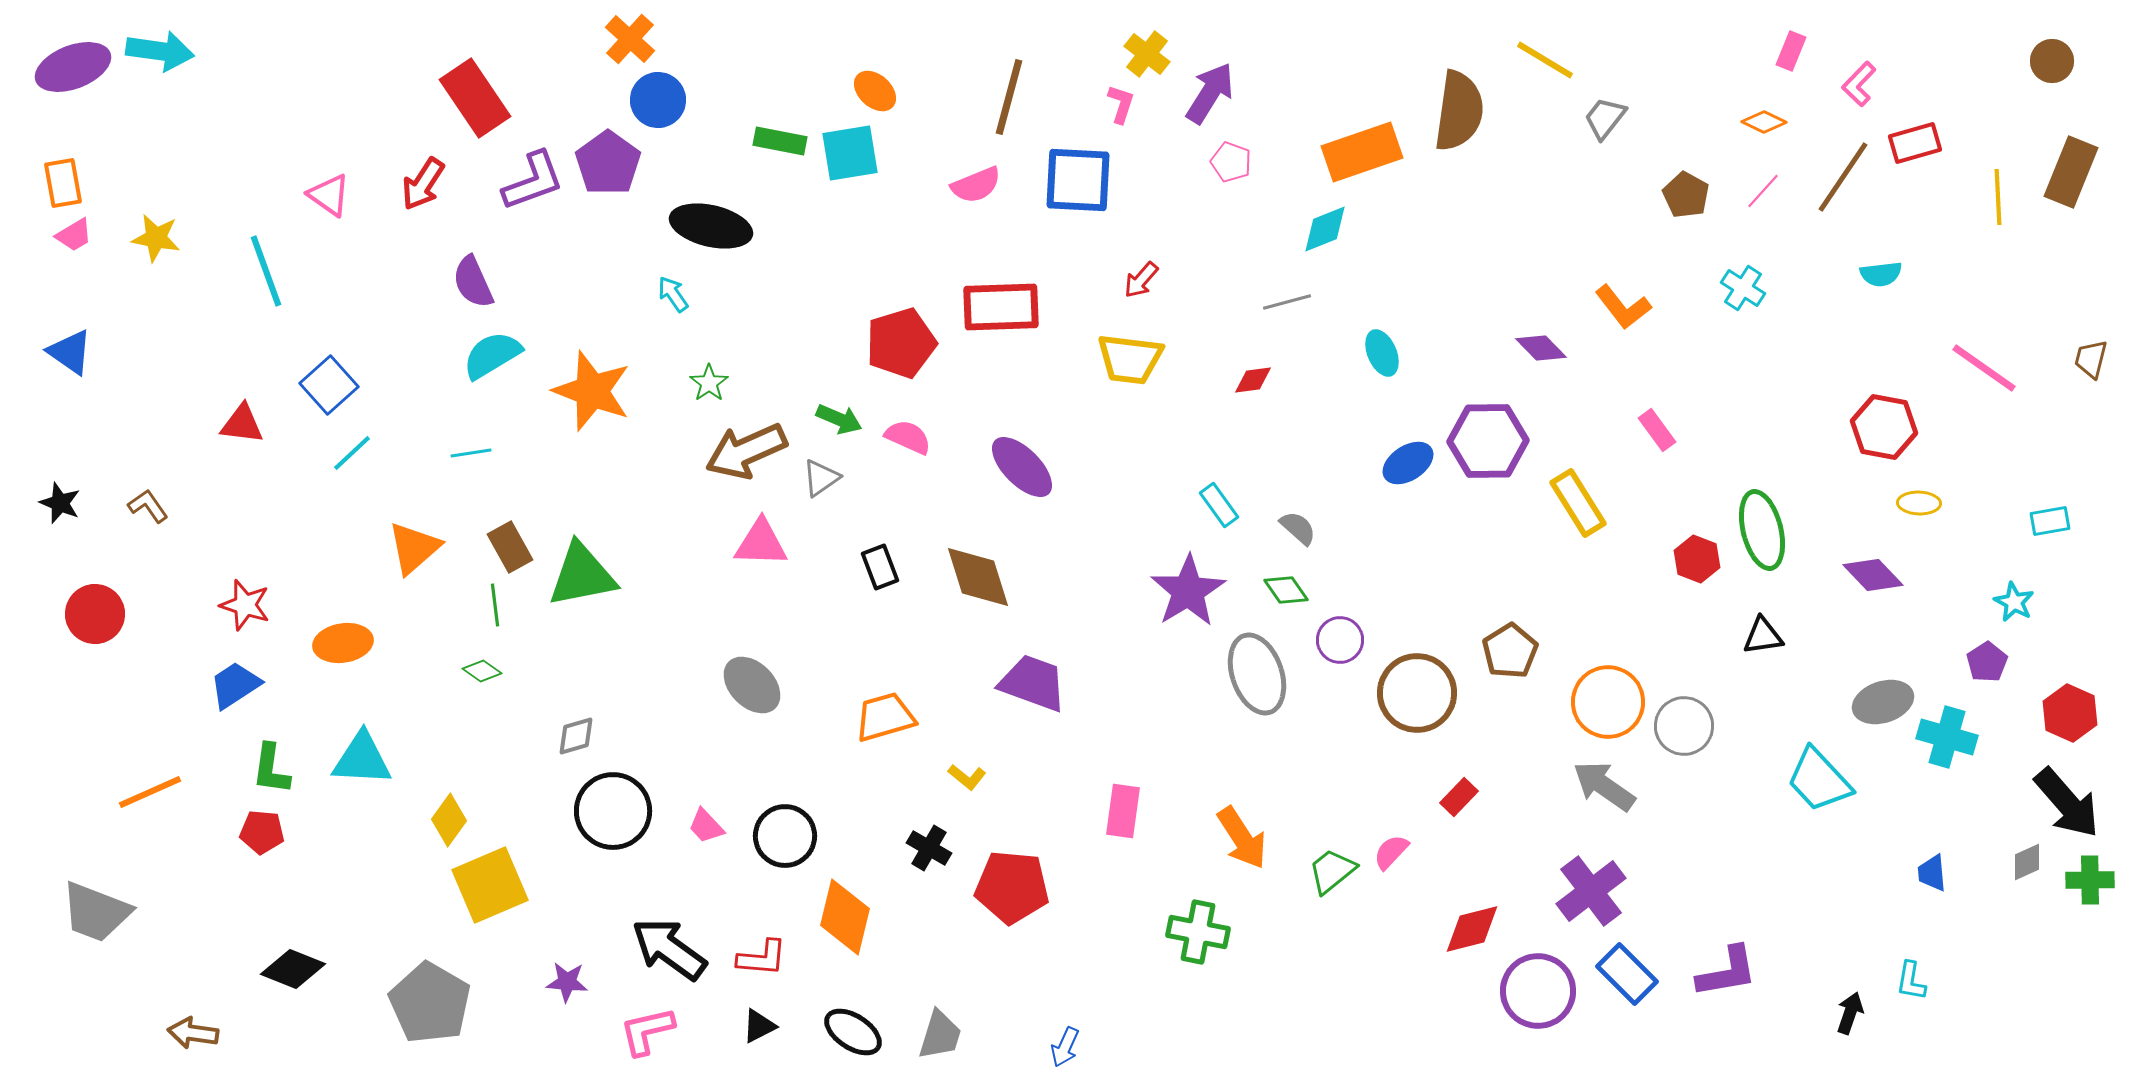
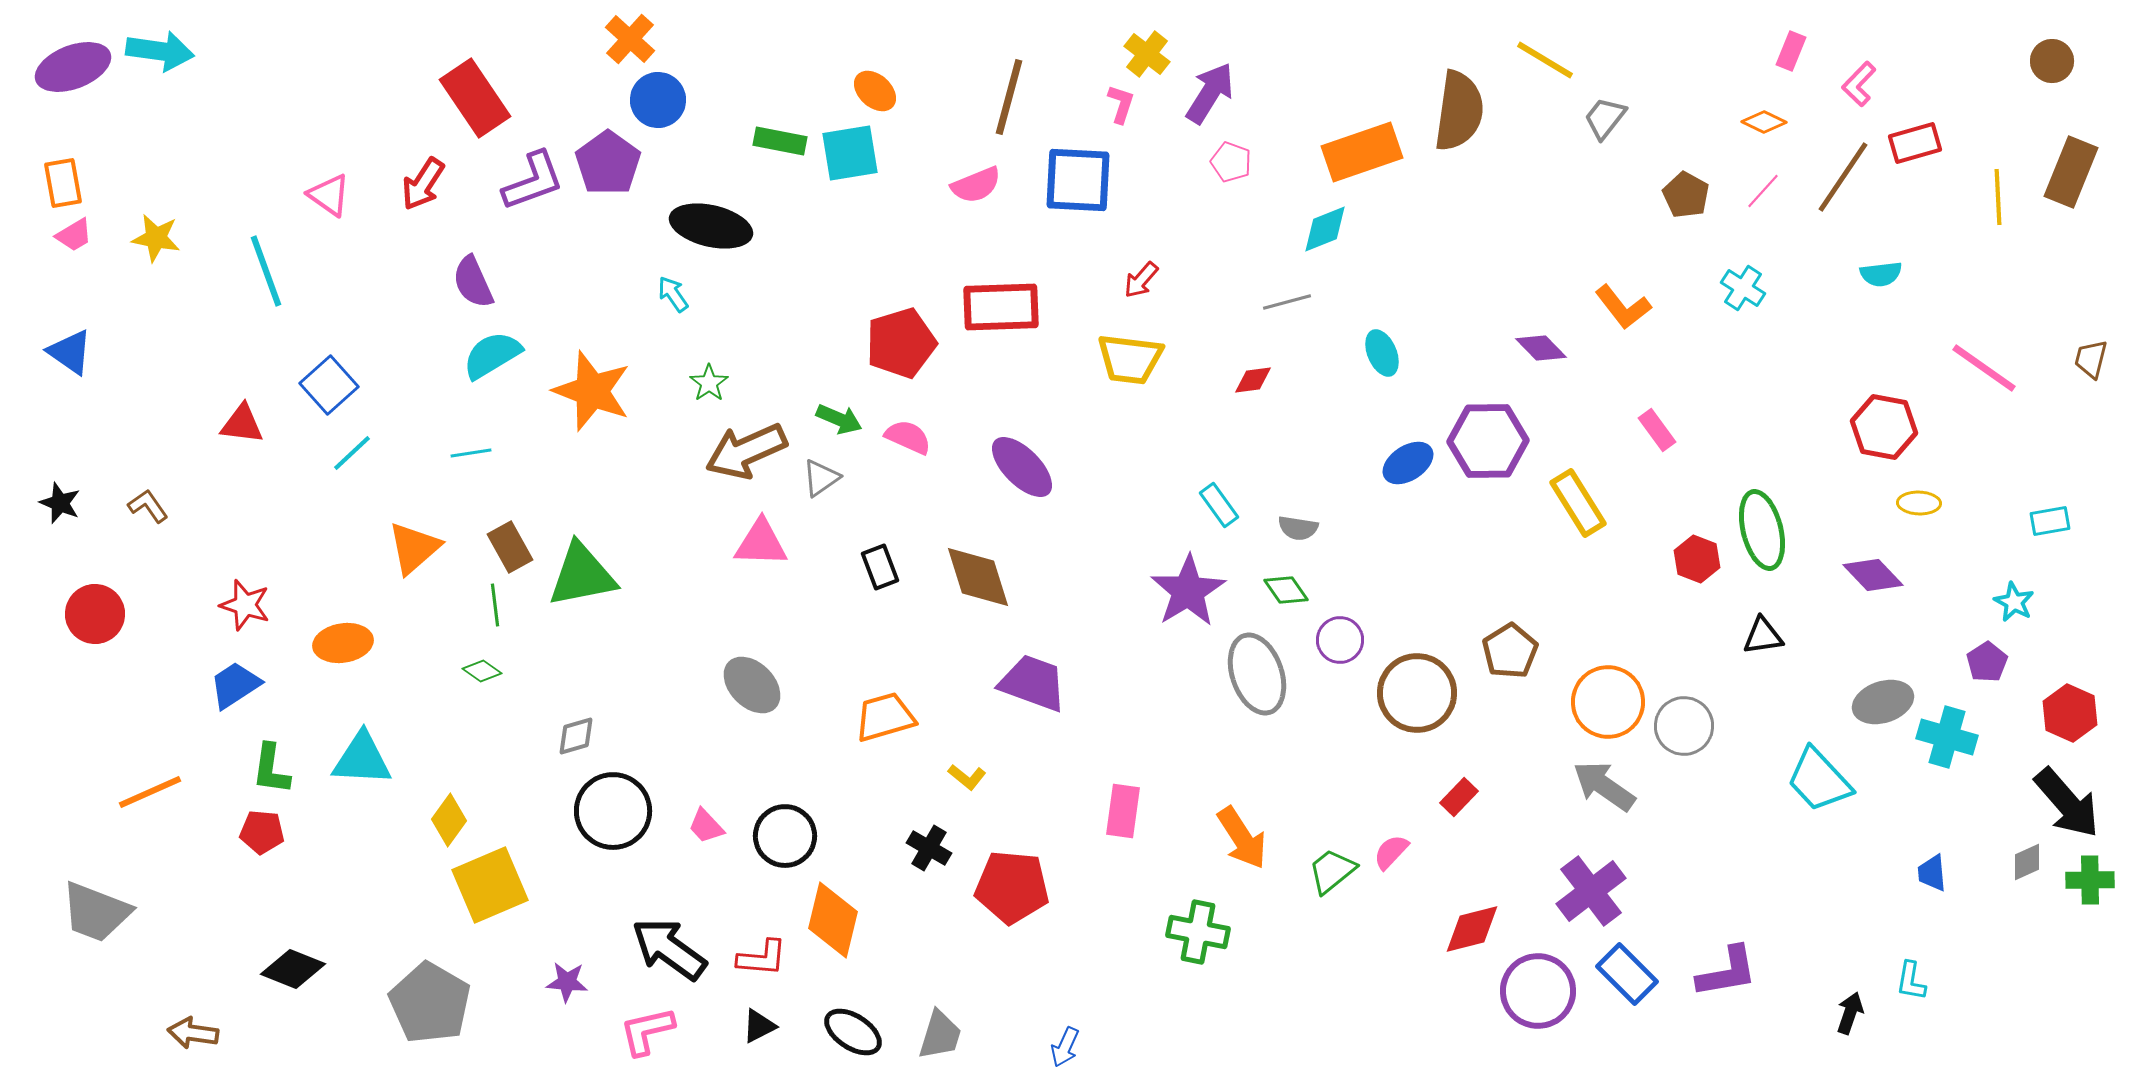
gray semicircle at (1298, 528): rotated 147 degrees clockwise
orange diamond at (845, 917): moved 12 px left, 3 px down
